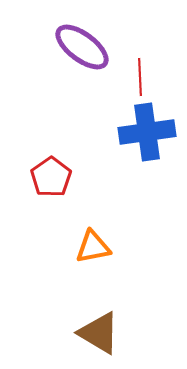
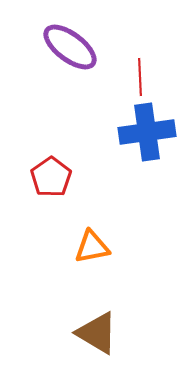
purple ellipse: moved 12 px left
orange triangle: moved 1 px left
brown triangle: moved 2 px left
